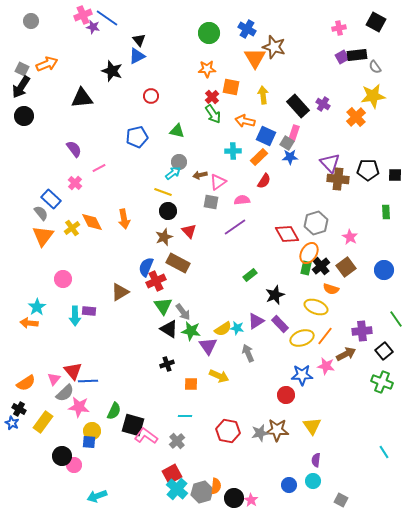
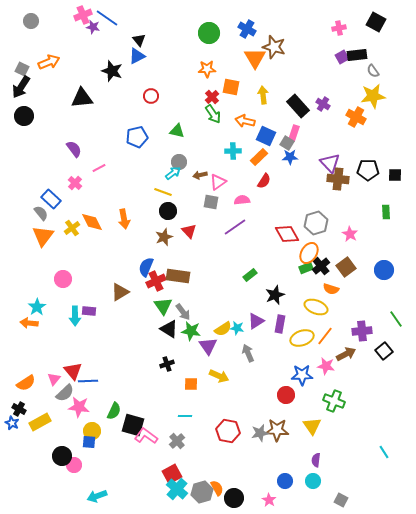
orange arrow at (47, 64): moved 2 px right, 2 px up
gray semicircle at (375, 67): moved 2 px left, 4 px down
orange cross at (356, 117): rotated 18 degrees counterclockwise
pink star at (350, 237): moved 3 px up
brown rectangle at (178, 263): moved 13 px down; rotated 20 degrees counterclockwise
green rectangle at (306, 268): rotated 56 degrees clockwise
purple rectangle at (280, 324): rotated 54 degrees clockwise
green cross at (382, 382): moved 48 px left, 19 px down
yellow rectangle at (43, 422): moved 3 px left; rotated 25 degrees clockwise
blue circle at (289, 485): moved 4 px left, 4 px up
orange semicircle at (216, 486): moved 1 px right, 2 px down; rotated 35 degrees counterclockwise
pink star at (251, 500): moved 18 px right
